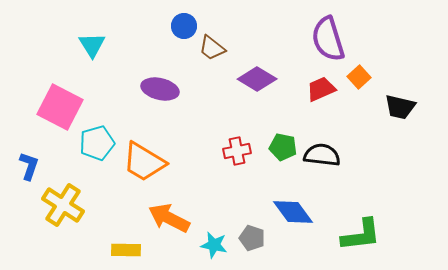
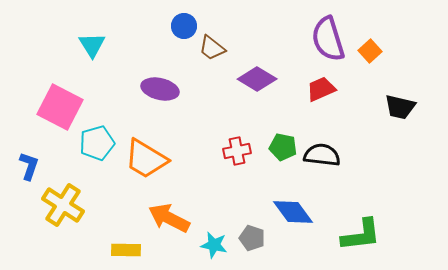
orange square: moved 11 px right, 26 px up
orange trapezoid: moved 2 px right, 3 px up
